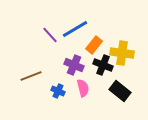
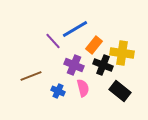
purple line: moved 3 px right, 6 px down
